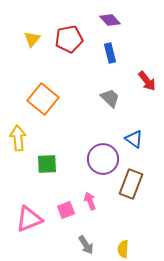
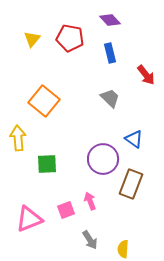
red pentagon: moved 1 px right, 1 px up; rotated 20 degrees clockwise
red arrow: moved 1 px left, 6 px up
orange square: moved 1 px right, 2 px down
gray arrow: moved 4 px right, 5 px up
